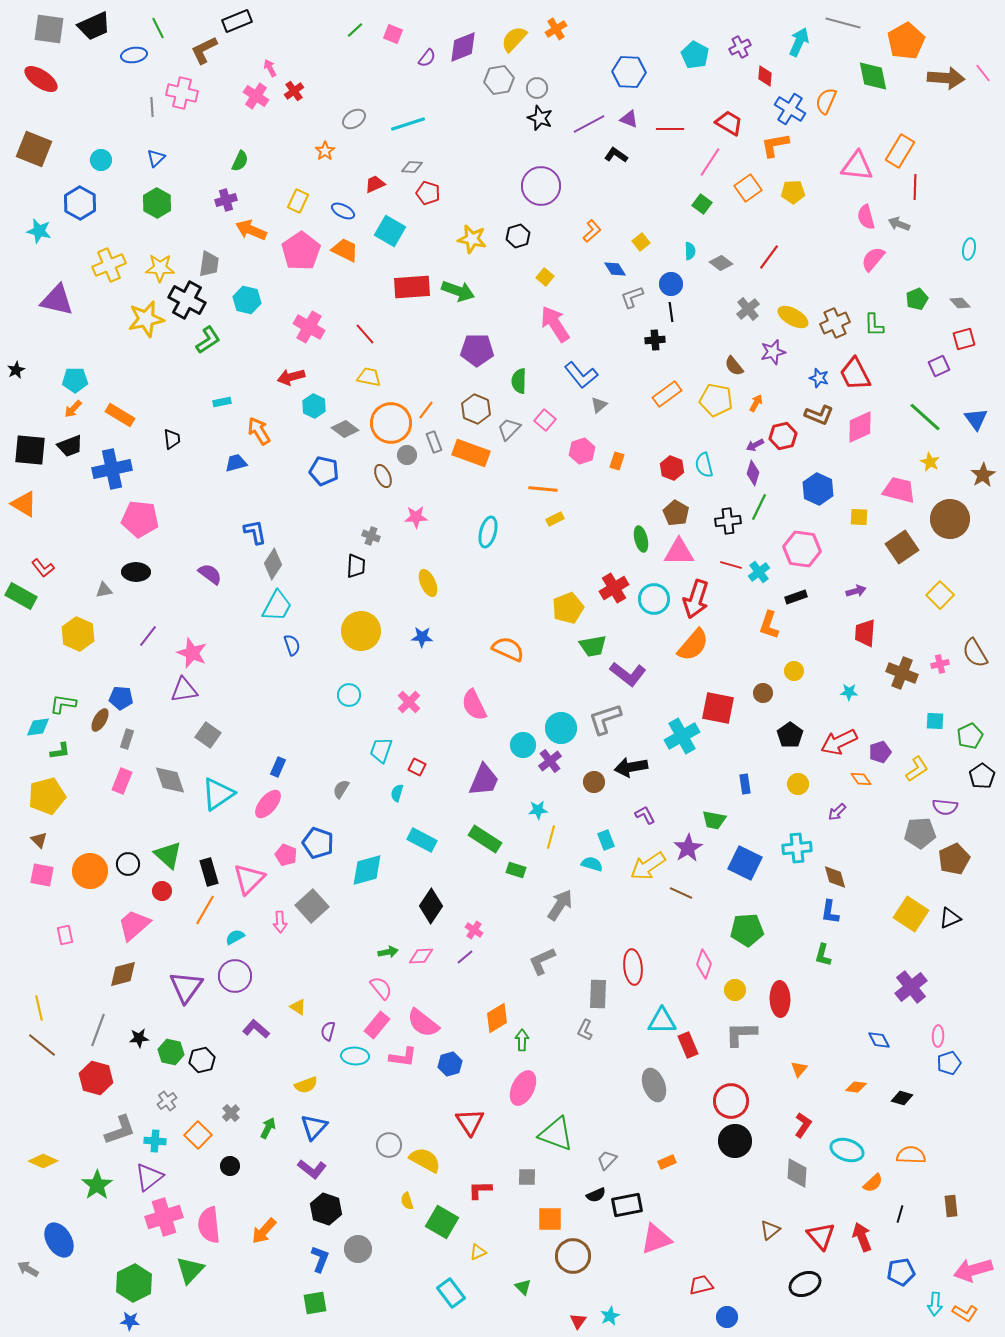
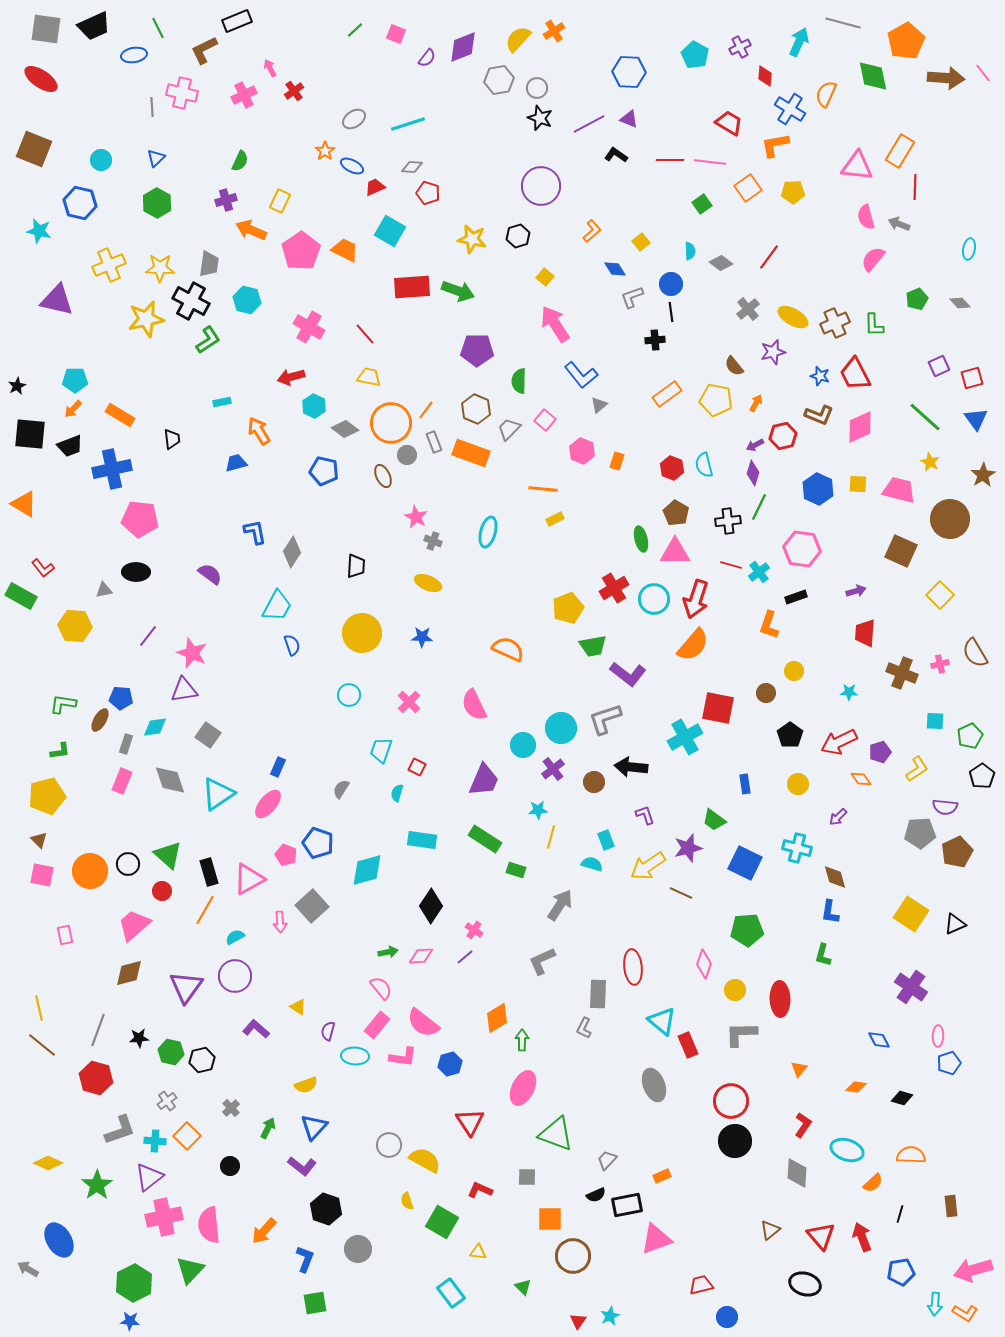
gray square at (49, 29): moved 3 px left
orange cross at (556, 29): moved 2 px left, 2 px down
pink square at (393, 34): moved 3 px right
yellow semicircle at (514, 39): moved 4 px right
pink cross at (256, 96): moved 12 px left, 1 px up; rotated 30 degrees clockwise
orange semicircle at (826, 101): moved 7 px up
red line at (670, 129): moved 31 px down
pink line at (710, 162): rotated 64 degrees clockwise
red trapezoid at (375, 184): moved 3 px down
yellow rectangle at (298, 201): moved 18 px left
blue hexagon at (80, 203): rotated 16 degrees counterclockwise
green square at (702, 204): rotated 18 degrees clockwise
blue ellipse at (343, 211): moved 9 px right, 45 px up
black cross at (187, 300): moved 4 px right, 1 px down
red square at (964, 339): moved 8 px right, 39 px down
black star at (16, 370): moved 1 px right, 16 px down
blue star at (819, 378): moved 1 px right, 2 px up
black square at (30, 450): moved 16 px up
pink hexagon at (582, 451): rotated 20 degrees counterclockwise
pink star at (416, 517): rotated 30 degrees clockwise
yellow square at (859, 517): moved 1 px left, 33 px up
gray cross at (371, 536): moved 62 px right, 5 px down
brown square at (902, 547): moved 1 px left, 4 px down; rotated 32 degrees counterclockwise
pink triangle at (679, 552): moved 4 px left
gray diamond at (273, 564): moved 19 px right, 12 px up
yellow ellipse at (428, 583): rotated 44 degrees counterclockwise
yellow circle at (361, 631): moved 1 px right, 2 px down
yellow hexagon at (78, 634): moved 3 px left, 8 px up; rotated 20 degrees counterclockwise
brown circle at (763, 693): moved 3 px right
cyan diamond at (38, 727): moved 117 px right
cyan cross at (682, 736): moved 3 px right, 1 px down
gray rectangle at (127, 739): moved 1 px left, 5 px down
purple cross at (550, 761): moved 3 px right, 8 px down
black arrow at (631, 767): rotated 16 degrees clockwise
purple arrow at (837, 812): moved 1 px right, 5 px down
purple L-shape at (645, 815): rotated 10 degrees clockwise
green trapezoid at (714, 820): rotated 25 degrees clockwise
cyan rectangle at (422, 840): rotated 20 degrees counterclockwise
purple star at (688, 848): rotated 16 degrees clockwise
cyan cross at (797, 848): rotated 20 degrees clockwise
brown pentagon at (954, 859): moved 3 px right, 7 px up
pink triangle at (249, 879): rotated 16 degrees clockwise
black triangle at (950, 918): moved 5 px right, 6 px down
brown diamond at (123, 974): moved 6 px right, 1 px up
purple cross at (911, 987): rotated 16 degrees counterclockwise
cyan triangle at (662, 1021): rotated 40 degrees clockwise
gray L-shape at (585, 1030): moved 1 px left, 2 px up
gray cross at (231, 1113): moved 5 px up
orange square at (198, 1135): moved 11 px left, 1 px down
yellow diamond at (43, 1161): moved 5 px right, 2 px down
orange rectangle at (667, 1162): moved 5 px left, 14 px down
purple L-shape at (312, 1169): moved 10 px left, 3 px up
red L-shape at (480, 1190): rotated 25 degrees clockwise
pink cross at (164, 1217): rotated 6 degrees clockwise
yellow triangle at (478, 1252): rotated 30 degrees clockwise
blue L-shape at (320, 1259): moved 15 px left
black ellipse at (805, 1284): rotated 40 degrees clockwise
